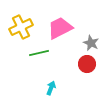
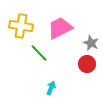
yellow cross: moved 1 px up; rotated 35 degrees clockwise
green line: rotated 60 degrees clockwise
